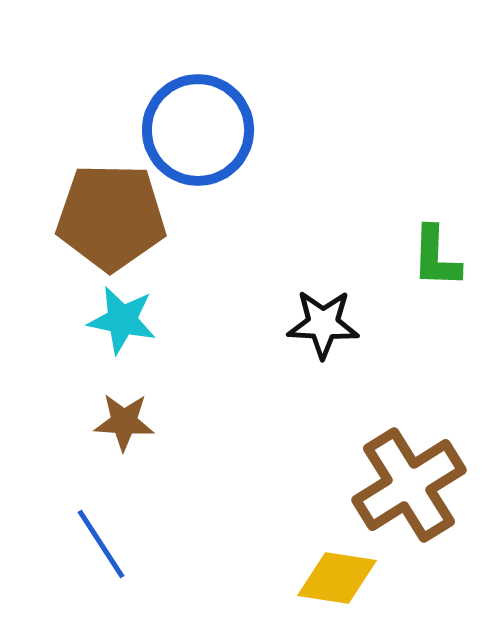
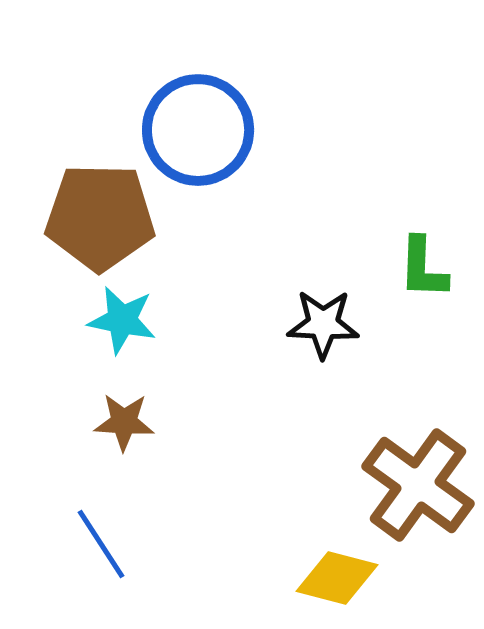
brown pentagon: moved 11 px left
green L-shape: moved 13 px left, 11 px down
brown cross: moved 9 px right; rotated 22 degrees counterclockwise
yellow diamond: rotated 6 degrees clockwise
